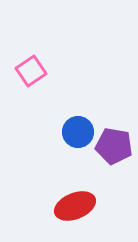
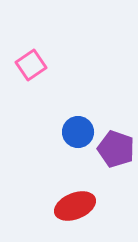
pink square: moved 6 px up
purple pentagon: moved 2 px right, 3 px down; rotated 9 degrees clockwise
